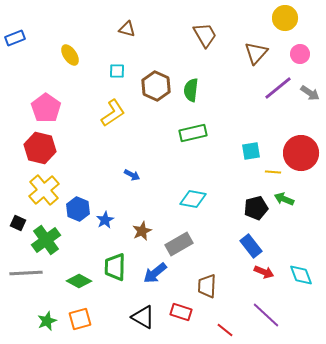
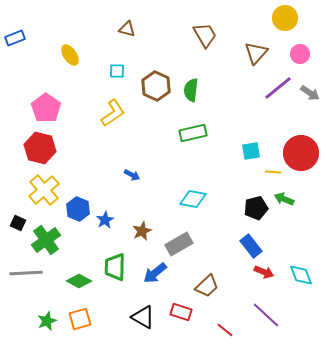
brown trapezoid at (207, 286): rotated 135 degrees counterclockwise
